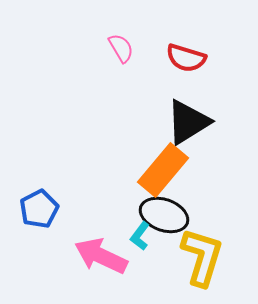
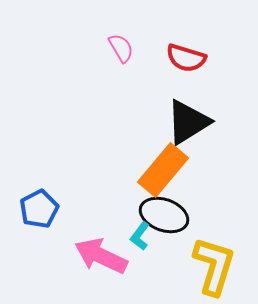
yellow L-shape: moved 12 px right, 9 px down
